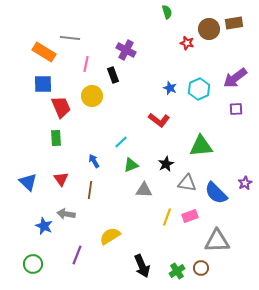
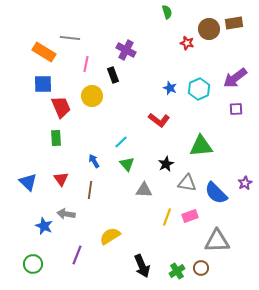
green triangle at (131, 165): moved 4 px left, 1 px up; rotated 49 degrees counterclockwise
